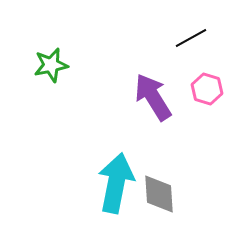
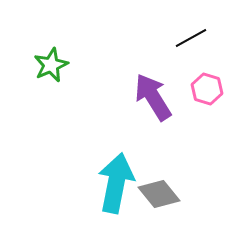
green star: rotated 12 degrees counterclockwise
gray diamond: rotated 36 degrees counterclockwise
